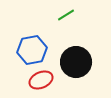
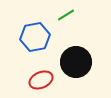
blue hexagon: moved 3 px right, 13 px up
